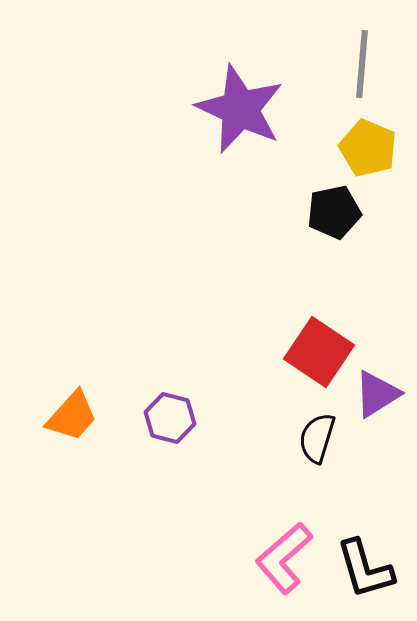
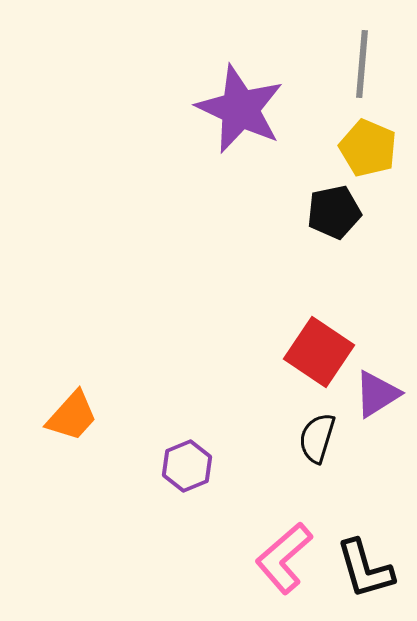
purple hexagon: moved 17 px right, 48 px down; rotated 24 degrees clockwise
